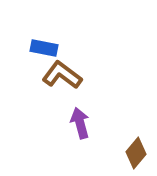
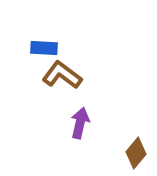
blue rectangle: rotated 8 degrees counterclockwise
purple arrow: rotated 28 degrees clockwise
